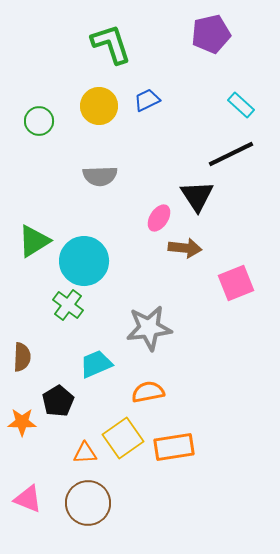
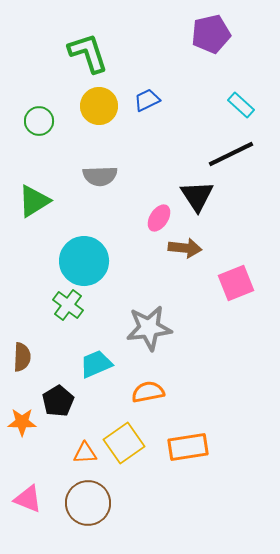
green L-shape: moved 23 px left, 9 px down
green triangle: moved 40 px up
yellow square: moved 1 px right, 5 px down
orange rectangle: moved 14 px right
